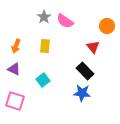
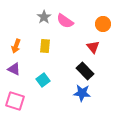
orange circle: moved 4 px left, 2 px up
